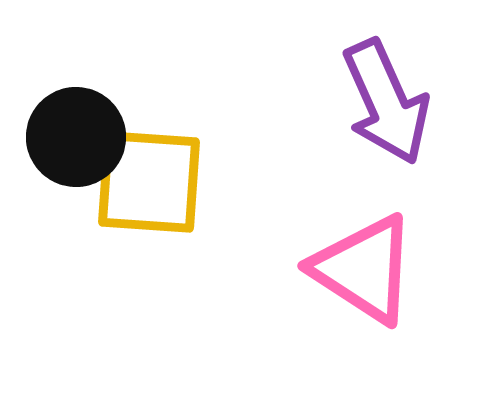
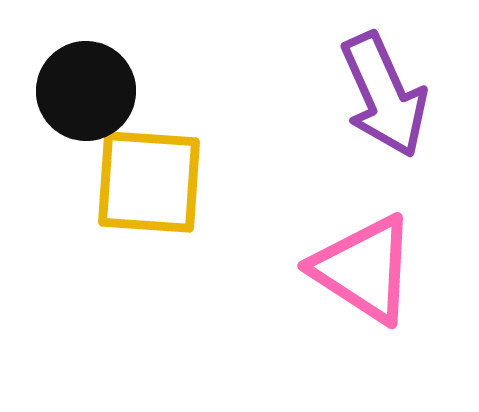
purple arrow: moved 2 px left, 7 px up
black circle: moved 10 px right, 46 px up
